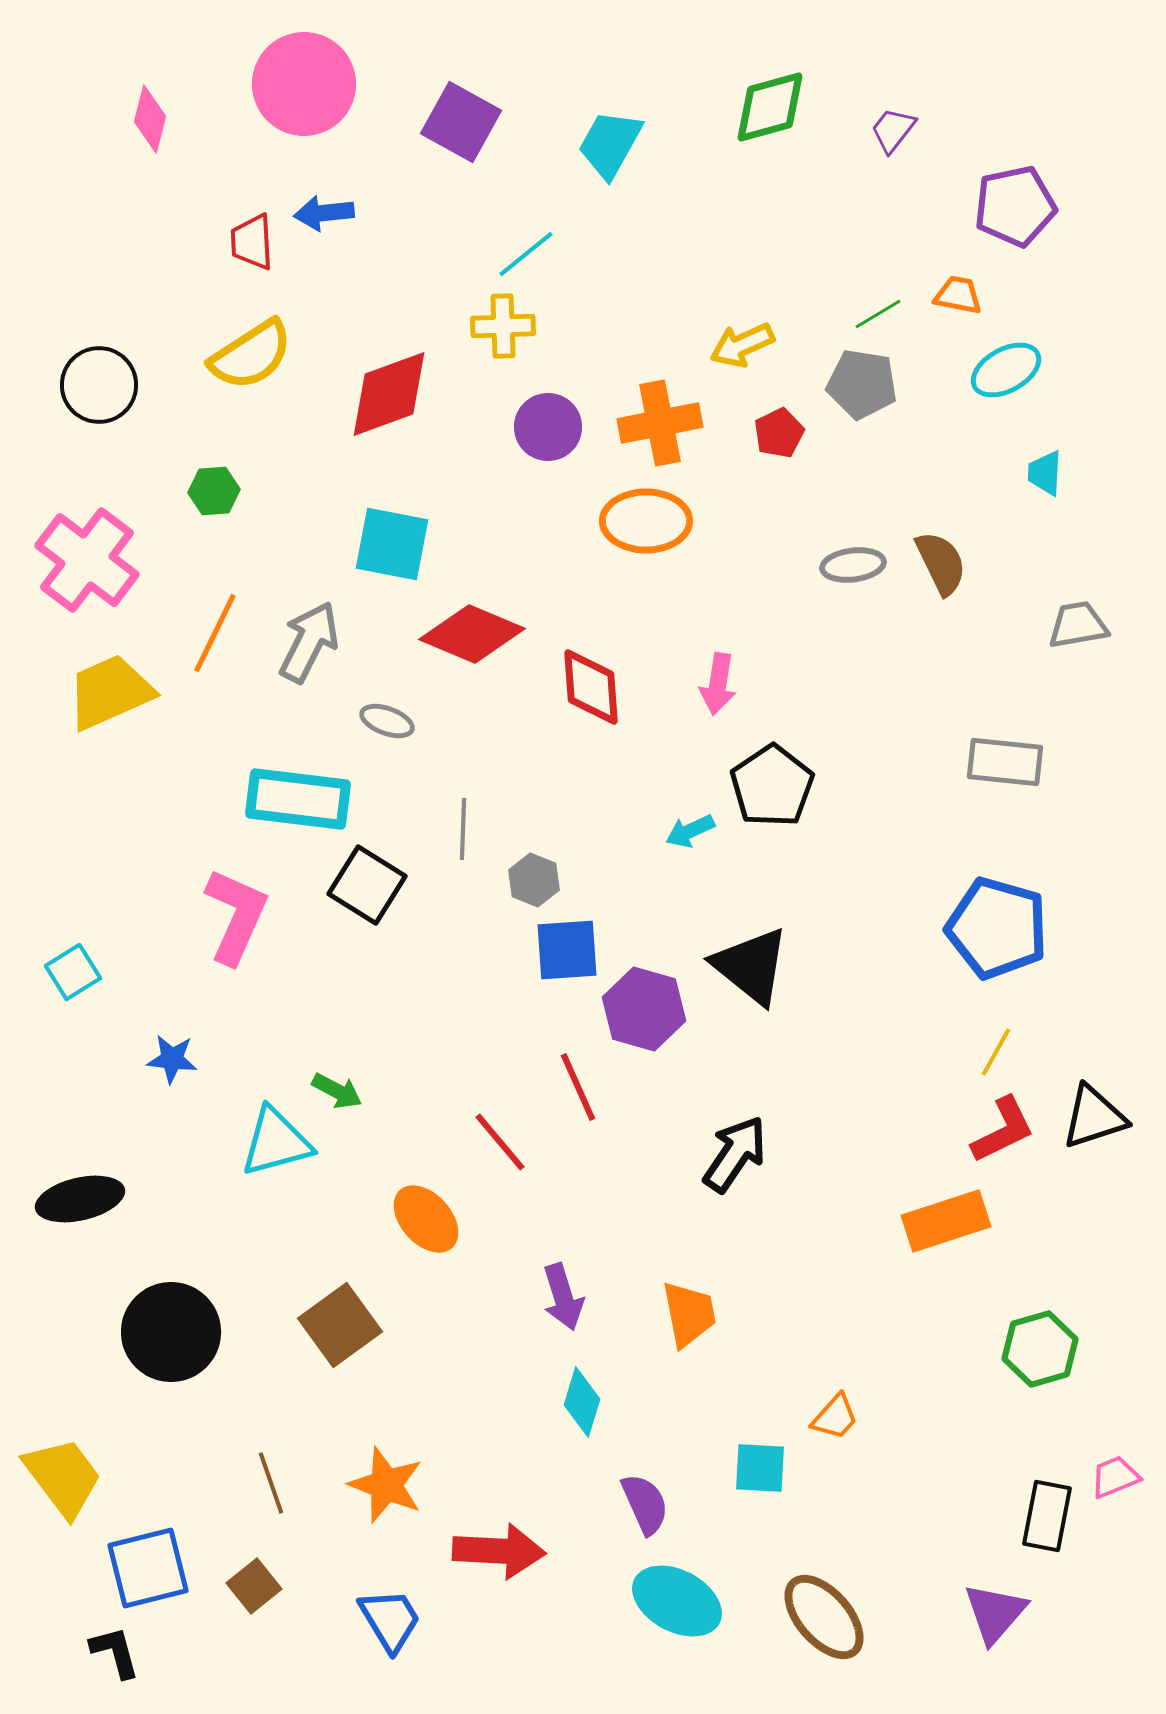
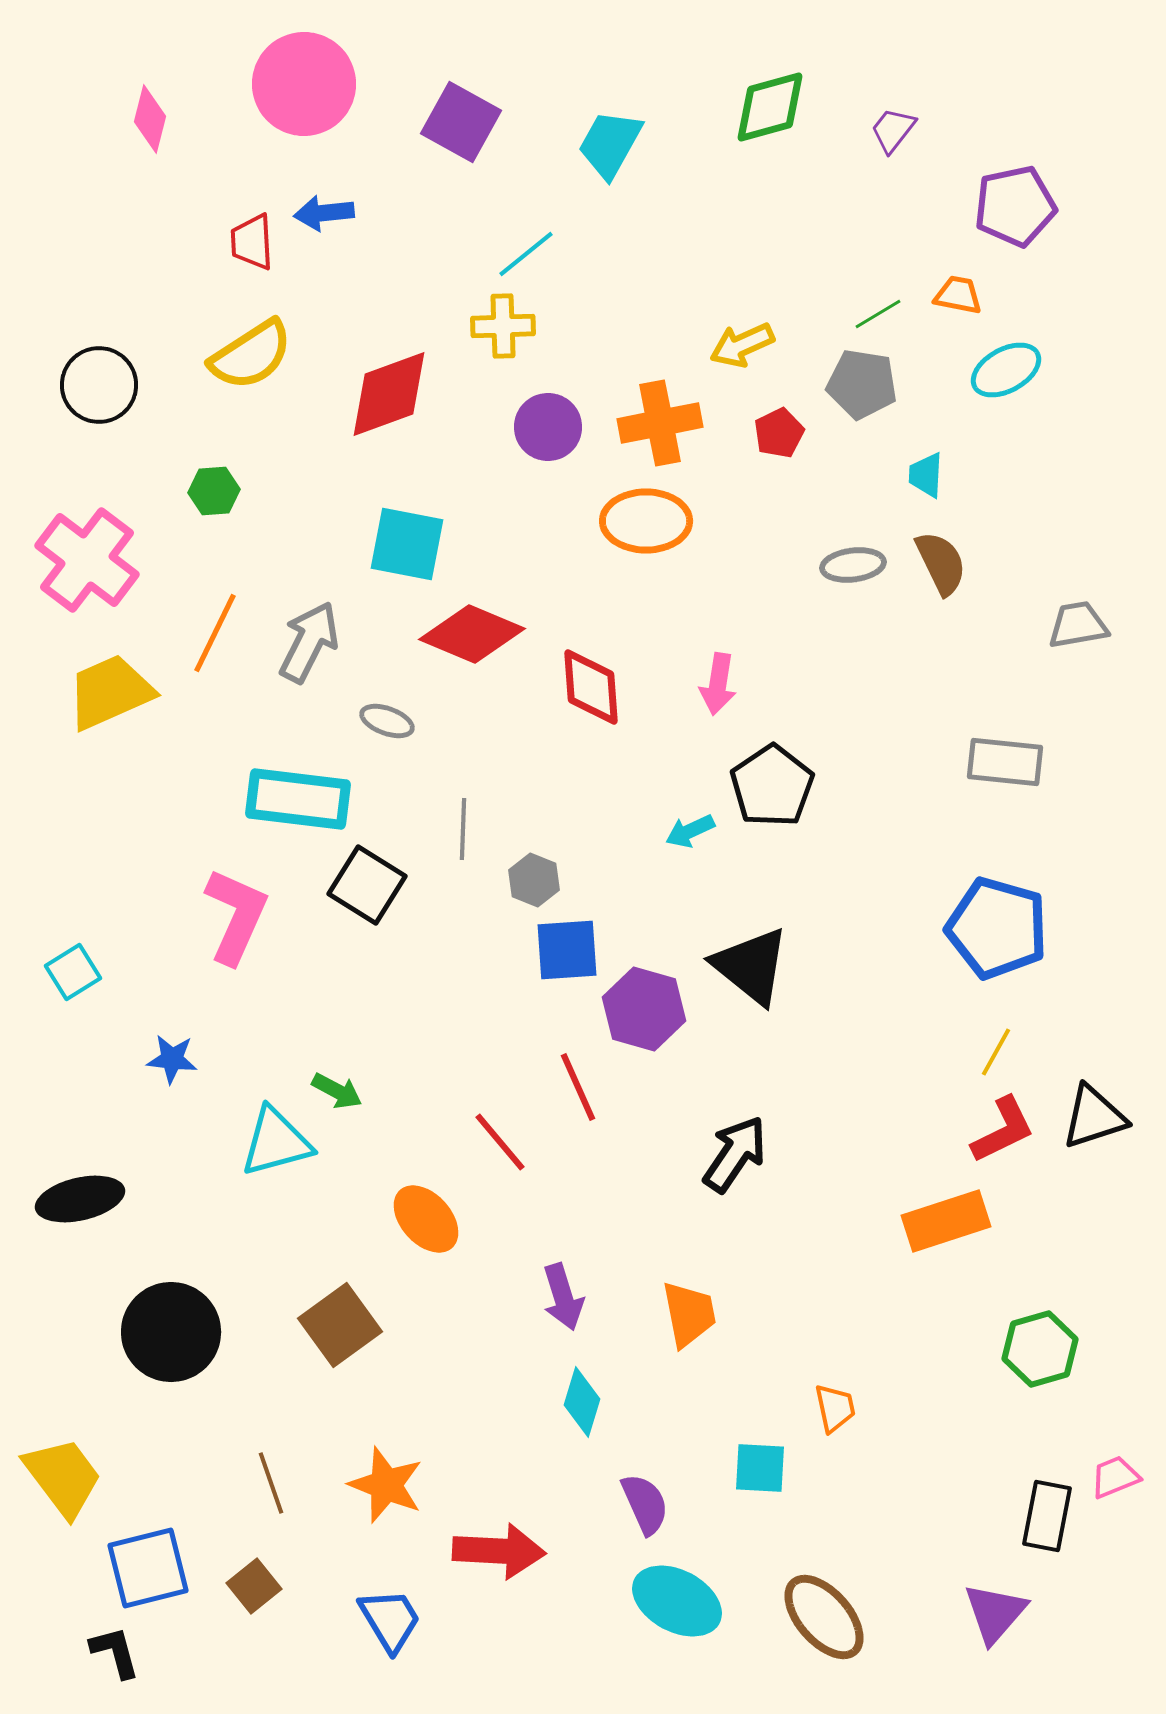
cyan trapezoid at (1045, 473): moved 119 px left, 2 px down
cyan square at (392, 544): moved 15 px right
orange trapezoid at (835, 1417): moved 9 px up; rotated 54 degrees counterclockwise
